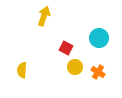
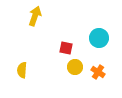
yellow arrow: moved 9 px left
red square: rotated 16 degrees counterclockwise
